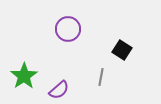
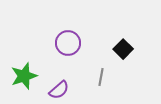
purple circle: moved 14 px down
black square: moved 1 px right, 1 px up; rotated 12 degrees clockwise
green star: rotated 16 degrees clockwise
